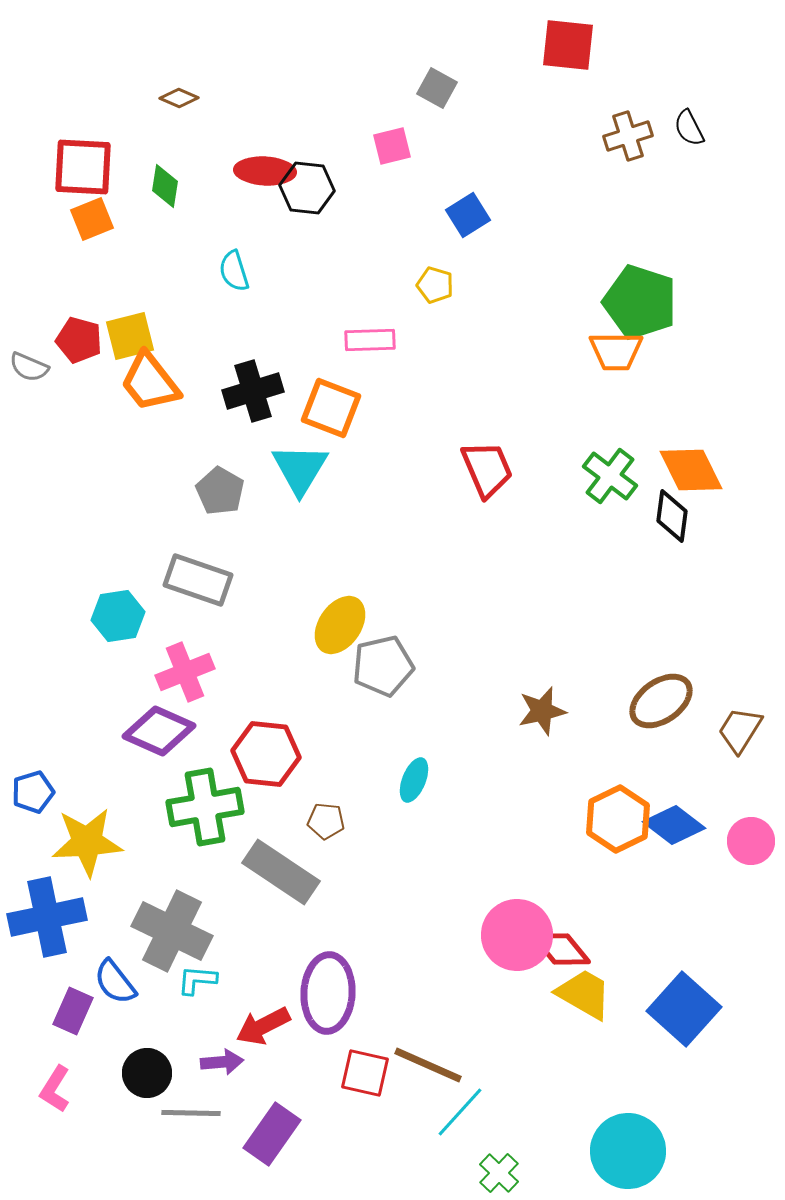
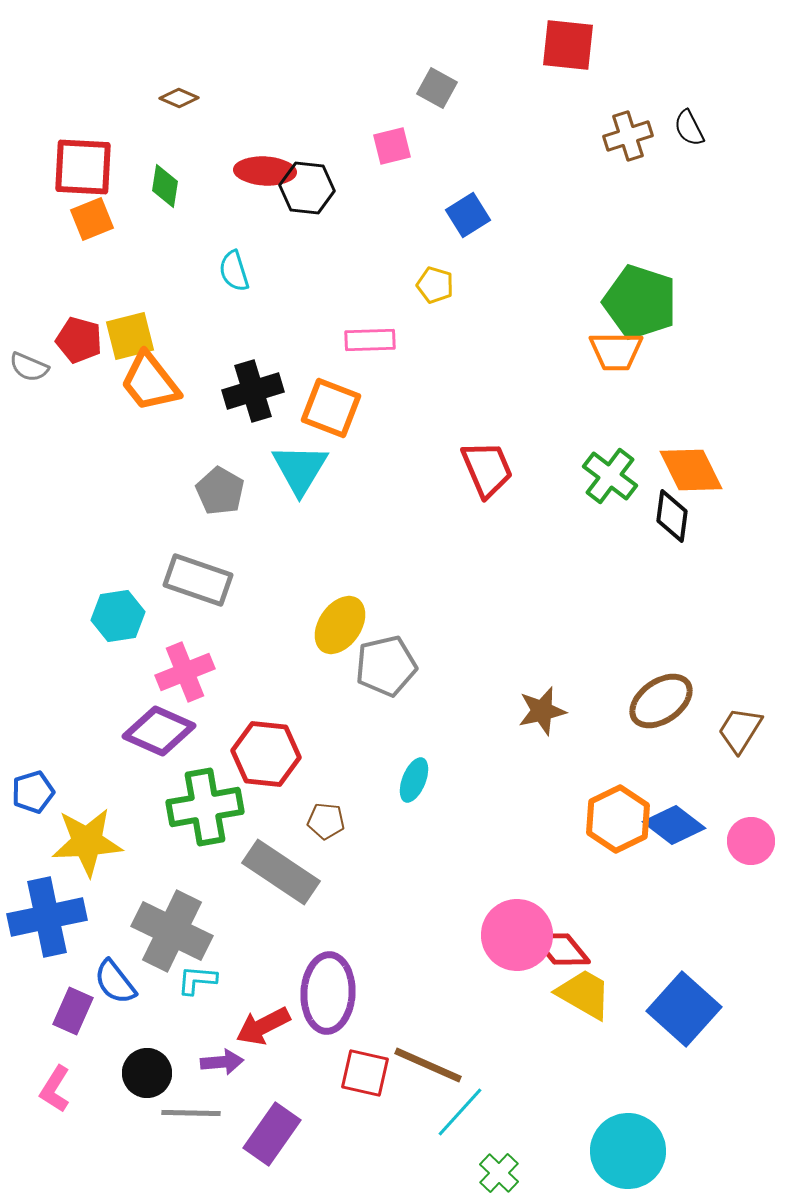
gray pentagon at (383, 666): moved 3 px right
